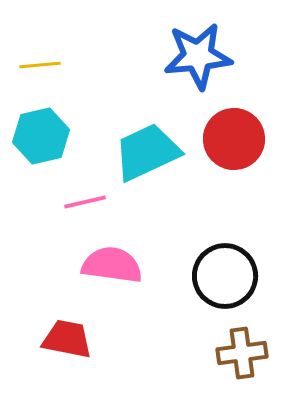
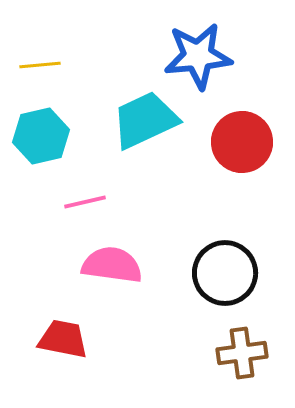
red circle: moved 8 px right, 3 px down
cyan trapezoid: moved 2 px left, 32 px up
black circle: moved 3 px up
red trapezoid: moved 4 px left
